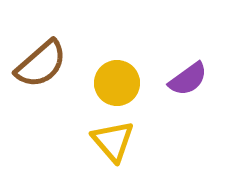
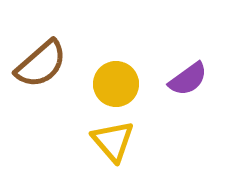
yellow circle: moved 1 px left, 1 px down
